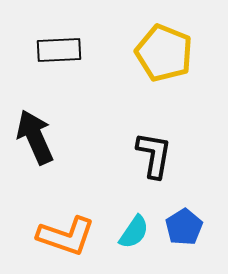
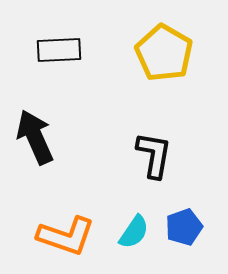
yellow pentagon: rotated 8 degrees clockwise
blue pentagon: rotated 12 degrees clockwise
